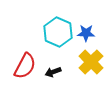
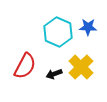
blue star: moved 2 px right, 6 px up
yellow cross: moved 10 px left, 5 px down
black arrow: moved 1 px right, 2 px down
